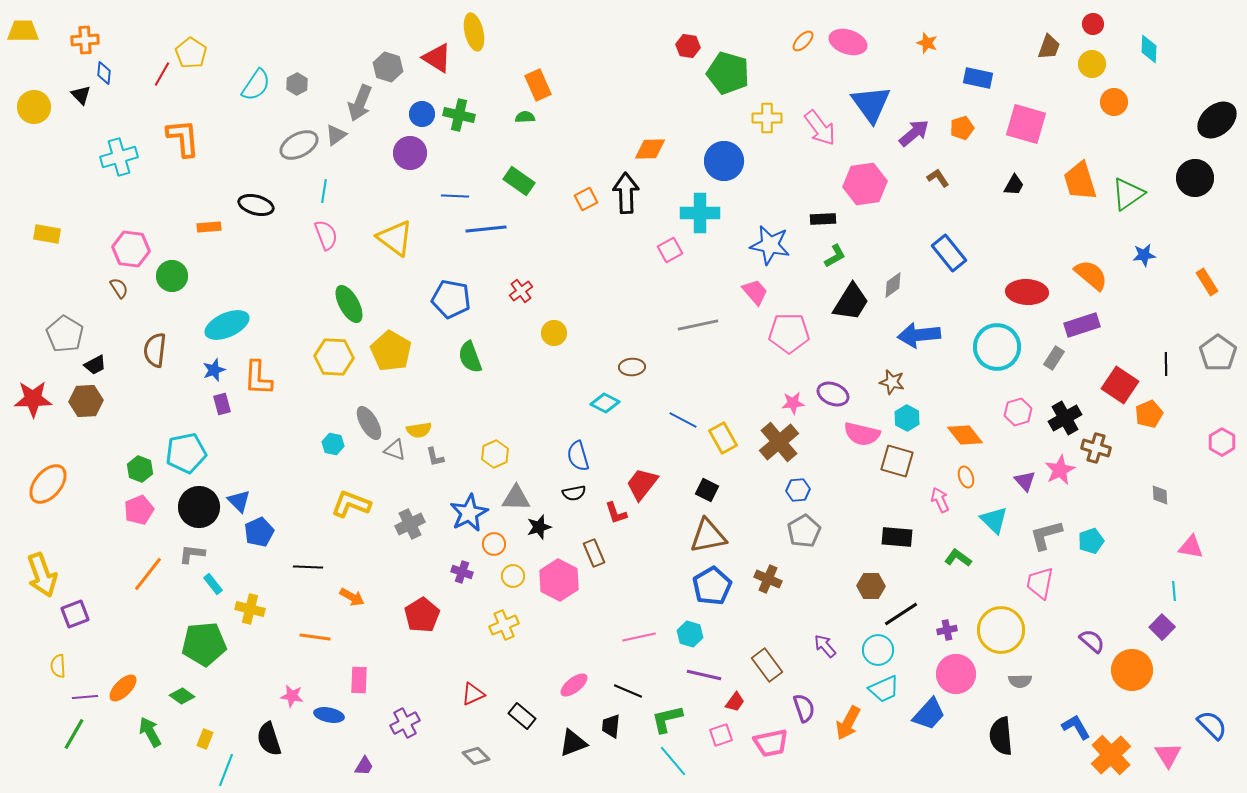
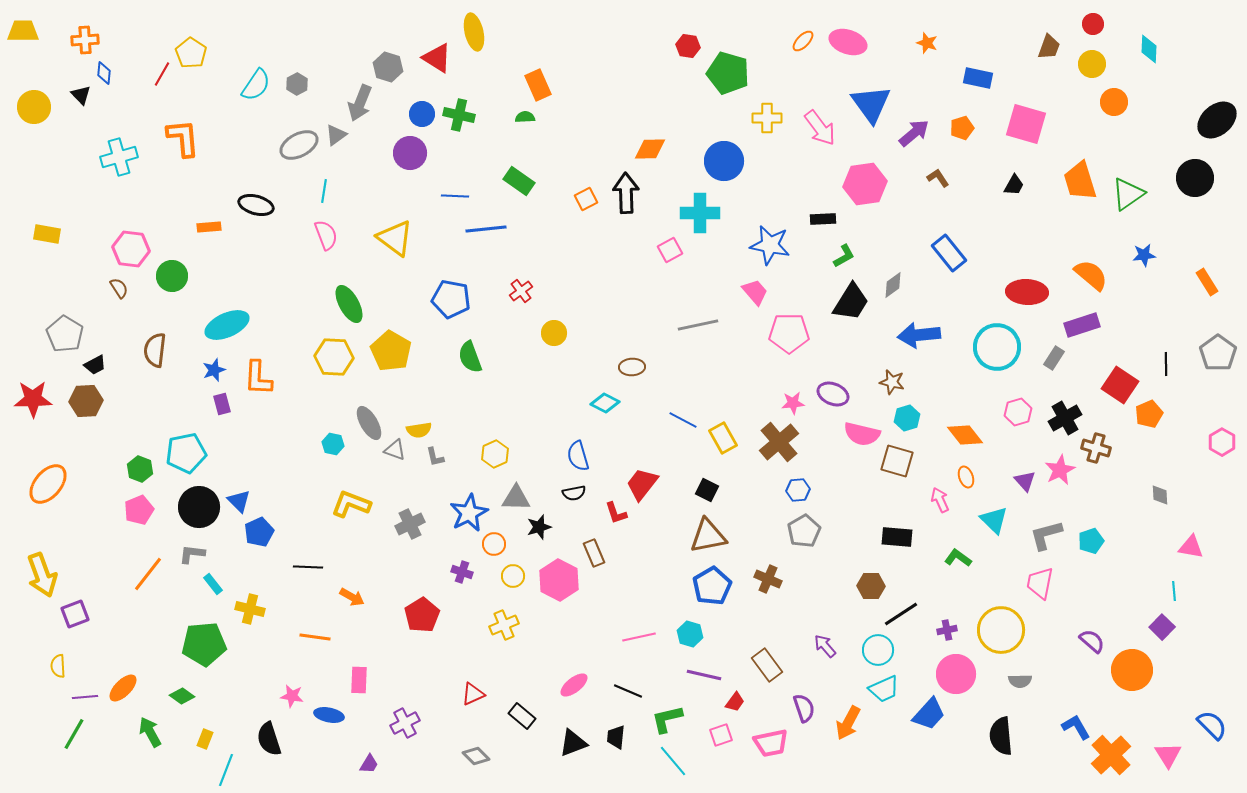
green L-shape at (835, 256): moved 9 px right
cyan hexagon at (907, 418): rotated 15 degrees clockwise
black trapezoid at (611, 726): moved 5 px right, 11 px down
purple trapezoid at (364, 766): moved 5 px right, 2 px up
